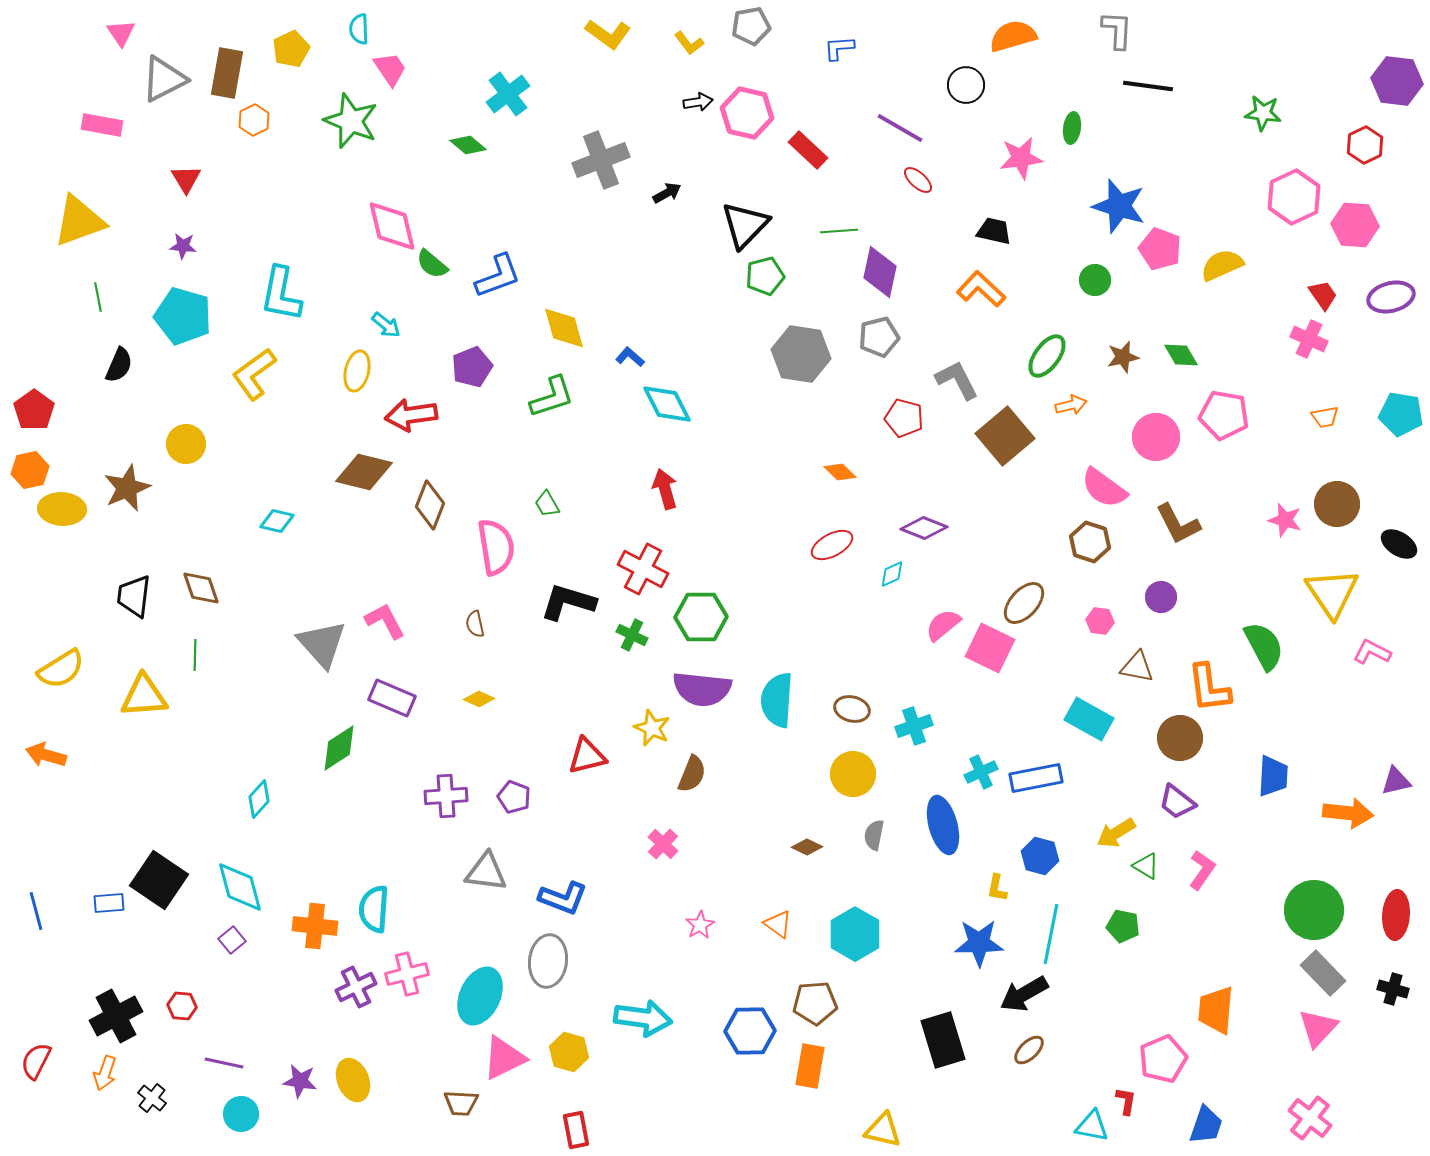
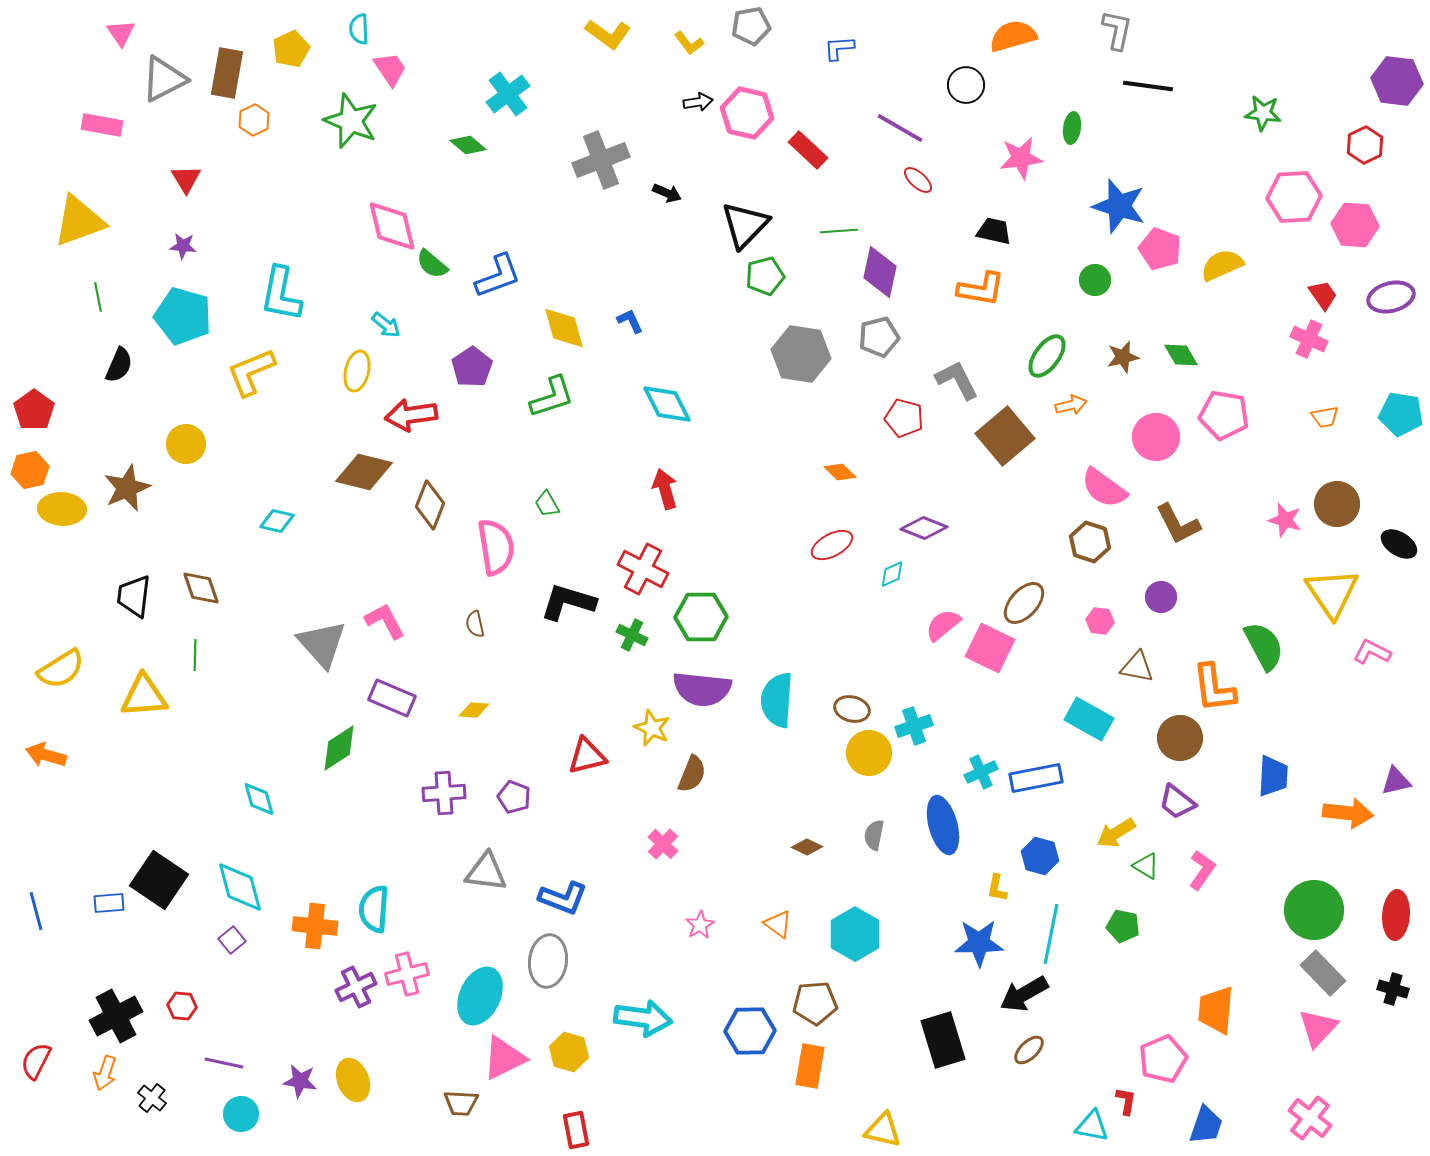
gray L-shape at (1117, 30): rotated 9 degrees clockwise
black arrow at (667, 193): rotated 52 degrees clockwise
pink hexagon at (1294, 197): rotated 22 degrees clockwise
orange L-shape at (981, 289): rotated 147 degrees clockwise
blue L-shape at (630, 357): moved 36 px up; rotated 24 degrees clockwise
purple pentagon at (472, 367): rotated 12 degrees counterclockwise
yellow L-shape at (254, 374): moved 3 px left, 2 px up; rotated 14 degrees clockwise
orange L-shape at (1209, 688): moved 5 px right
yellow diamond at (479, 699): moved 5 px left, 11 px down; rotated 20 degrees counterclockwise
yellow circle at (853, 774): moved 16 px right, 21 px up
purple cross at (446, 796): moved 2 px left, 3 px up
cyan diamond at (259, 799): rotated 57 degrees counterclockwise
